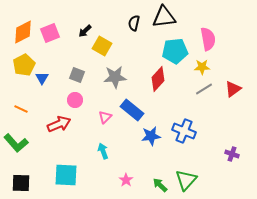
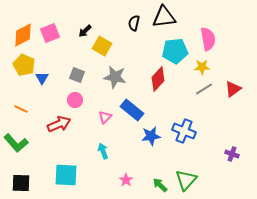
orange diamond: moved 3 px down
yellow pentagon: rotated 20 degrees counterclockwise
gray star: rotated 15 degrees clockwise
